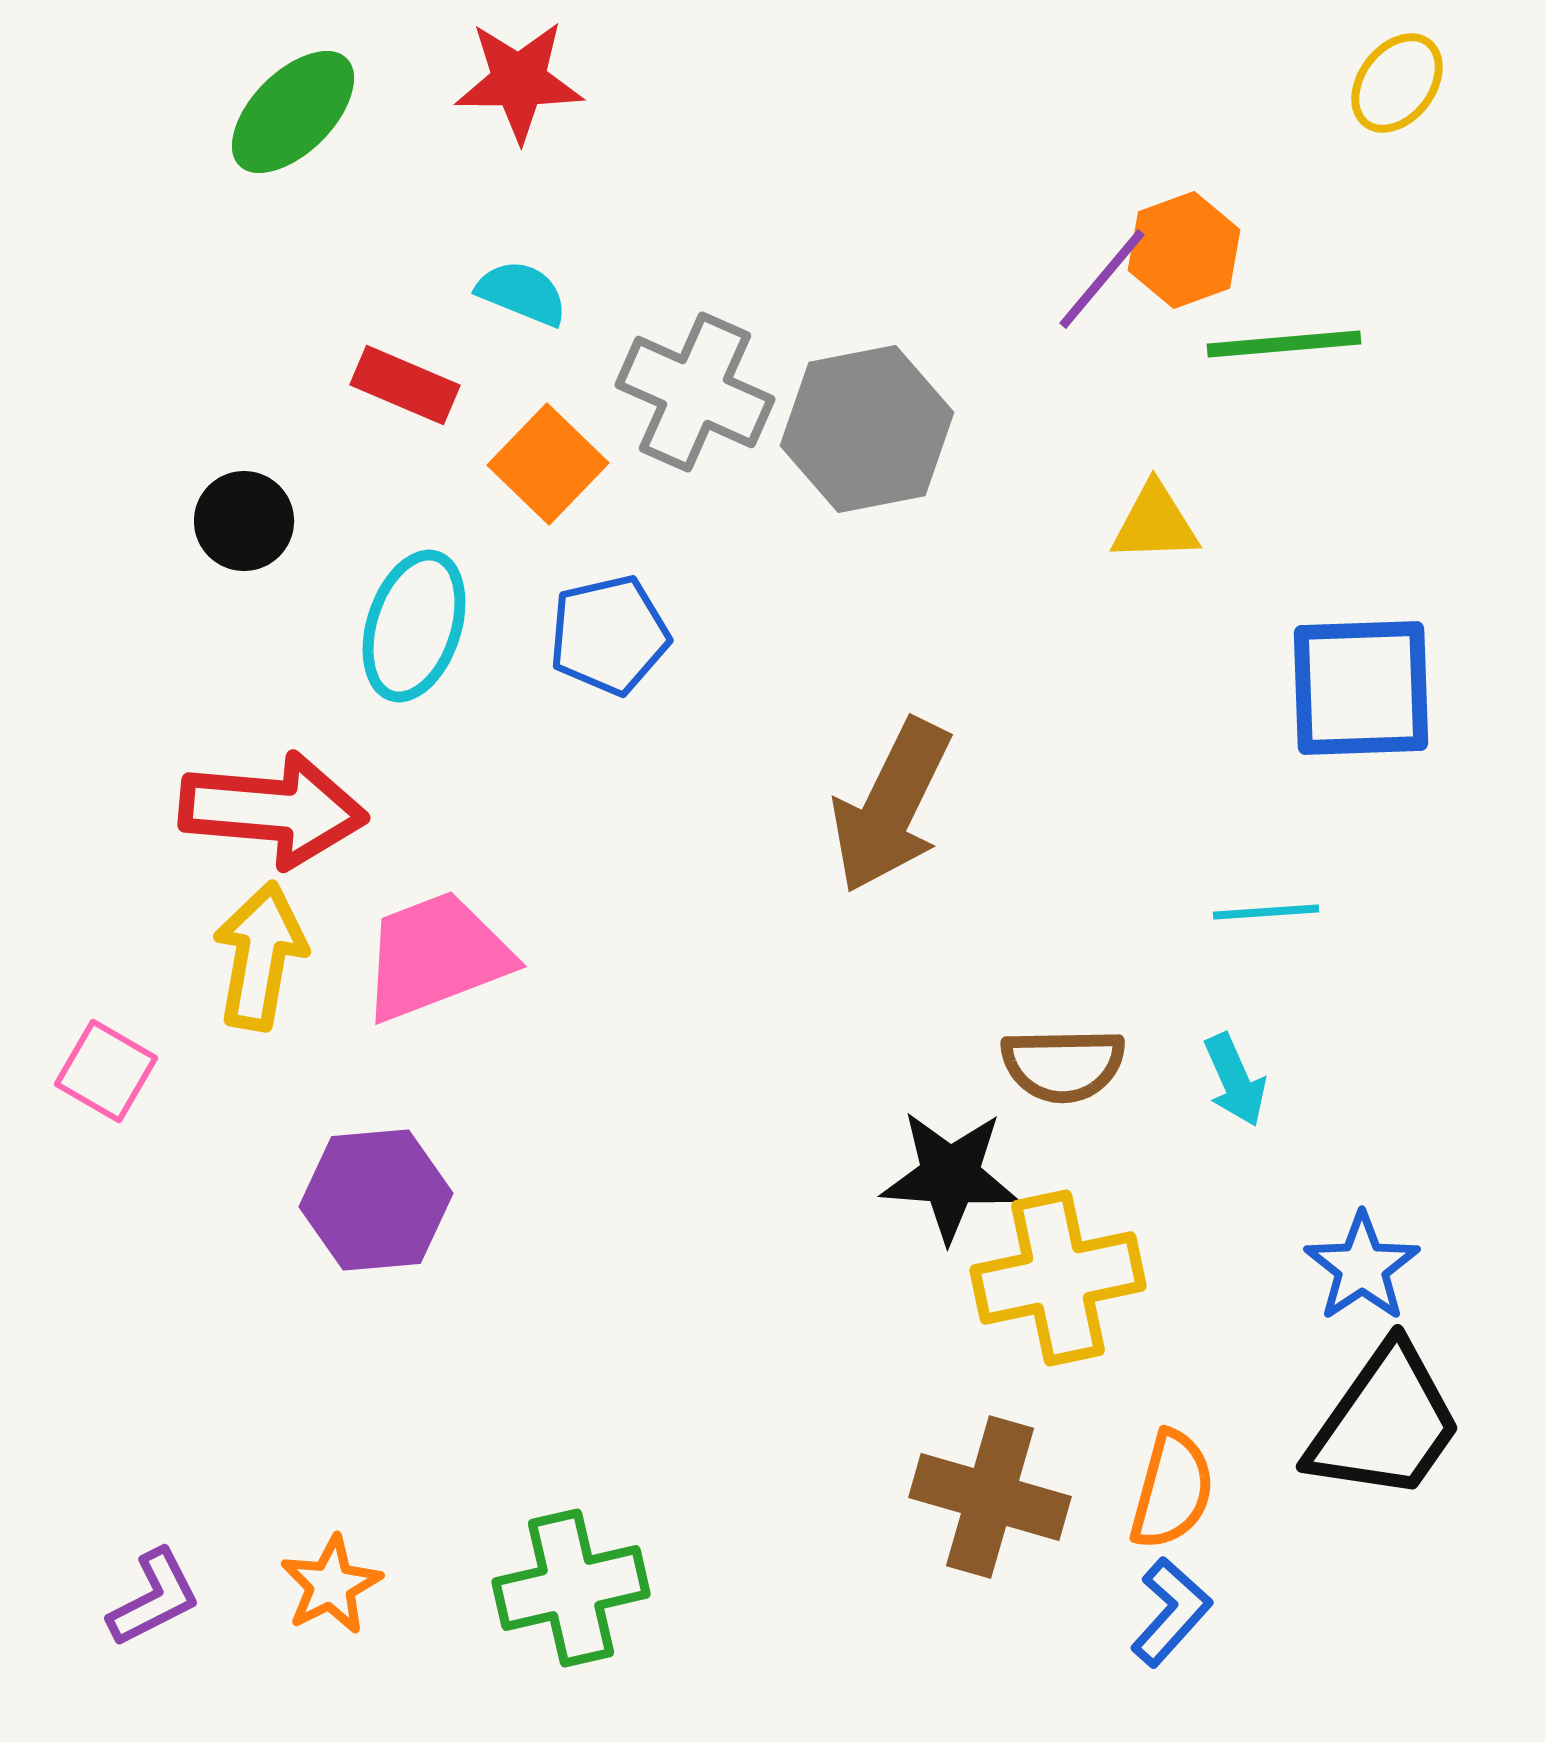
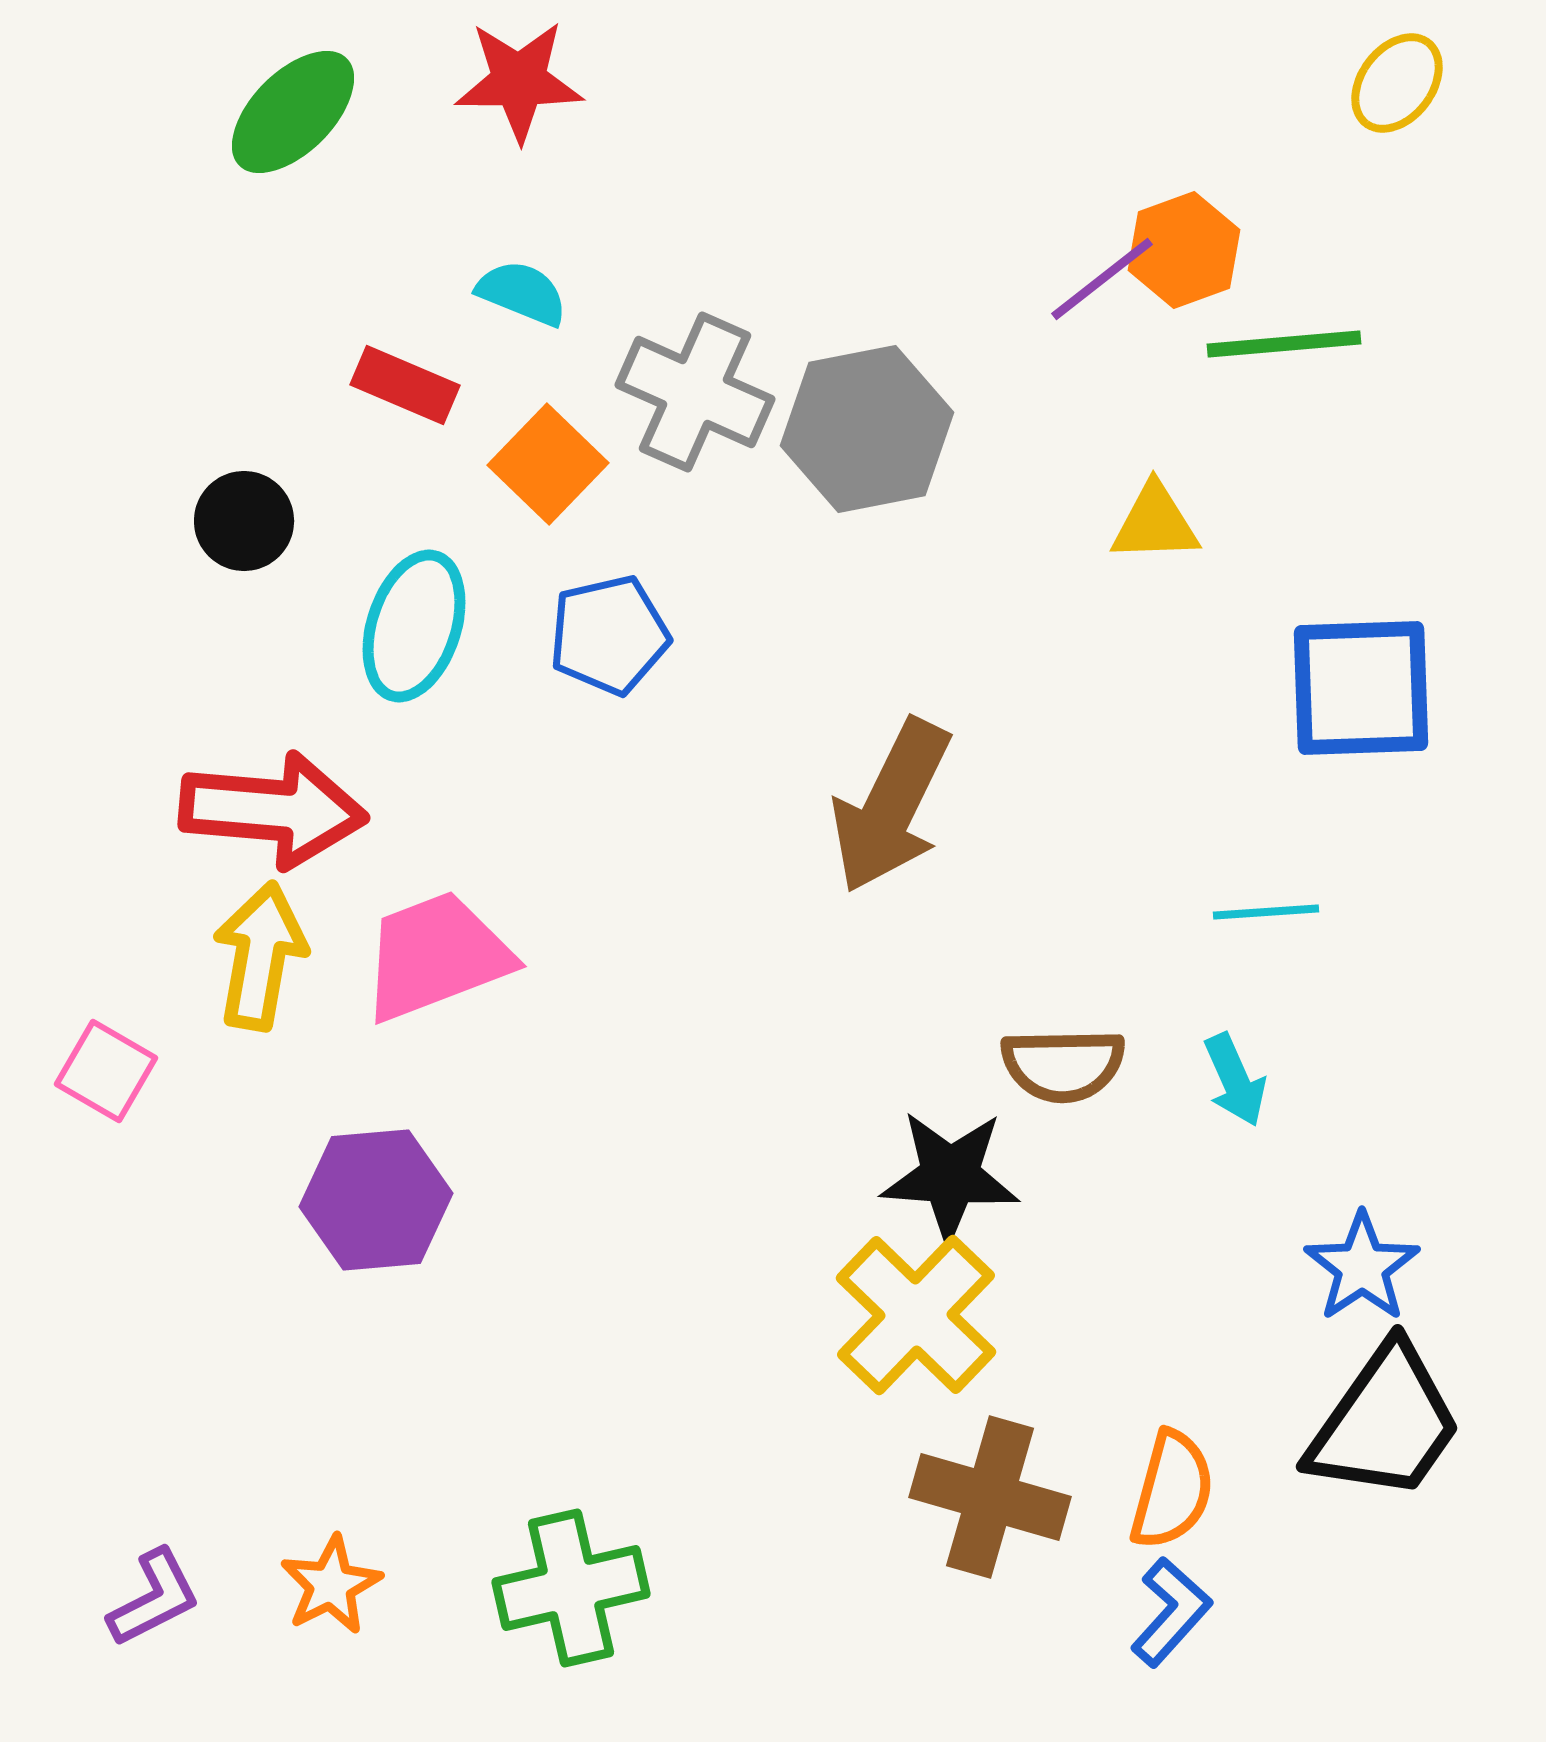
purple line: rotated 12 degrees clockwise
yellow cross: moved 142 px left, 37 px down; rotated 34 degrees counterclockwise
